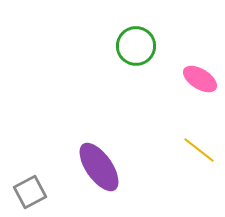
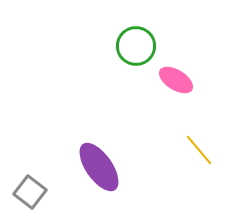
pink ellipse: moved 24 px left, 1 px down
yellow line: rotated 12 degrees clockwise
gray square: rotated 24 degrees counterclockwise
